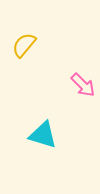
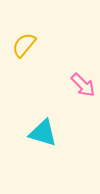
cyan triangle: moved 2 px up
